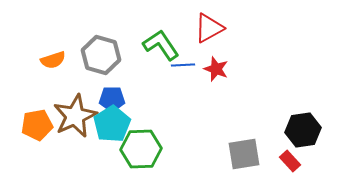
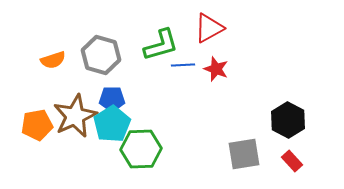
green L-shape: rotated 108 degrees clockwise
black hexagon: moved 15 px left, 10 px up; rotated 24 degrees counterclockwise
red rectangle: moved 2 px right
